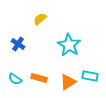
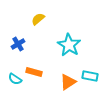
yellow semicircle: moved 2 px left
blue cross: rotated 24 degrees clockwise
orange rectangle: moved 5 px left, 6 px up
